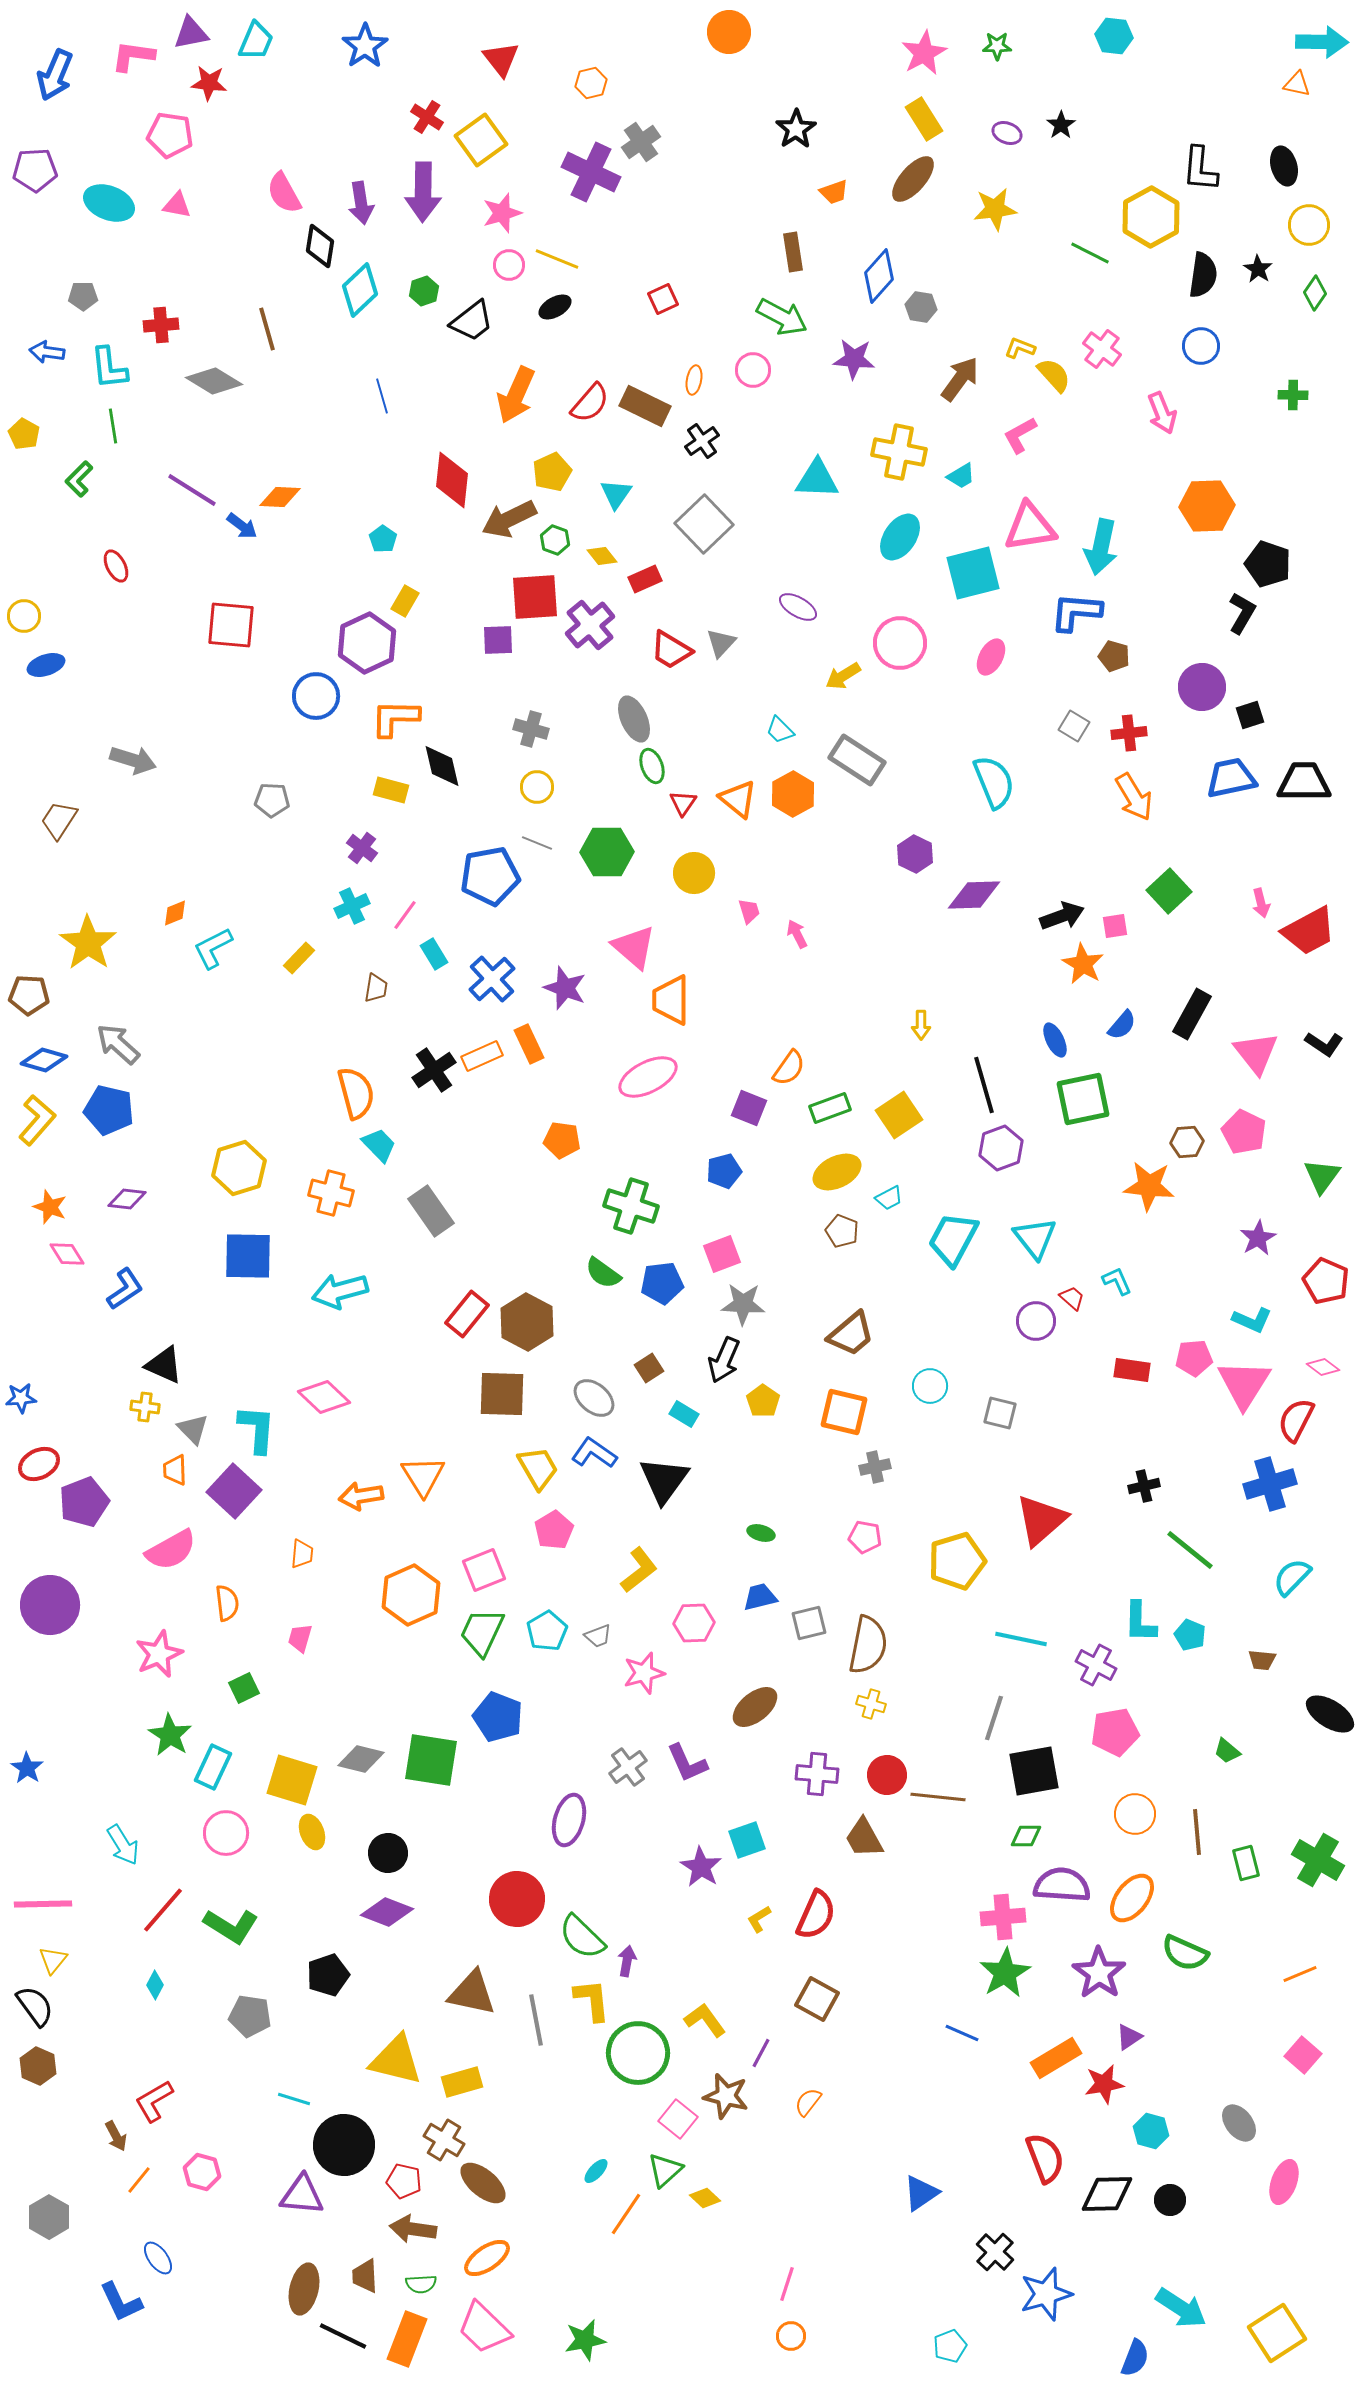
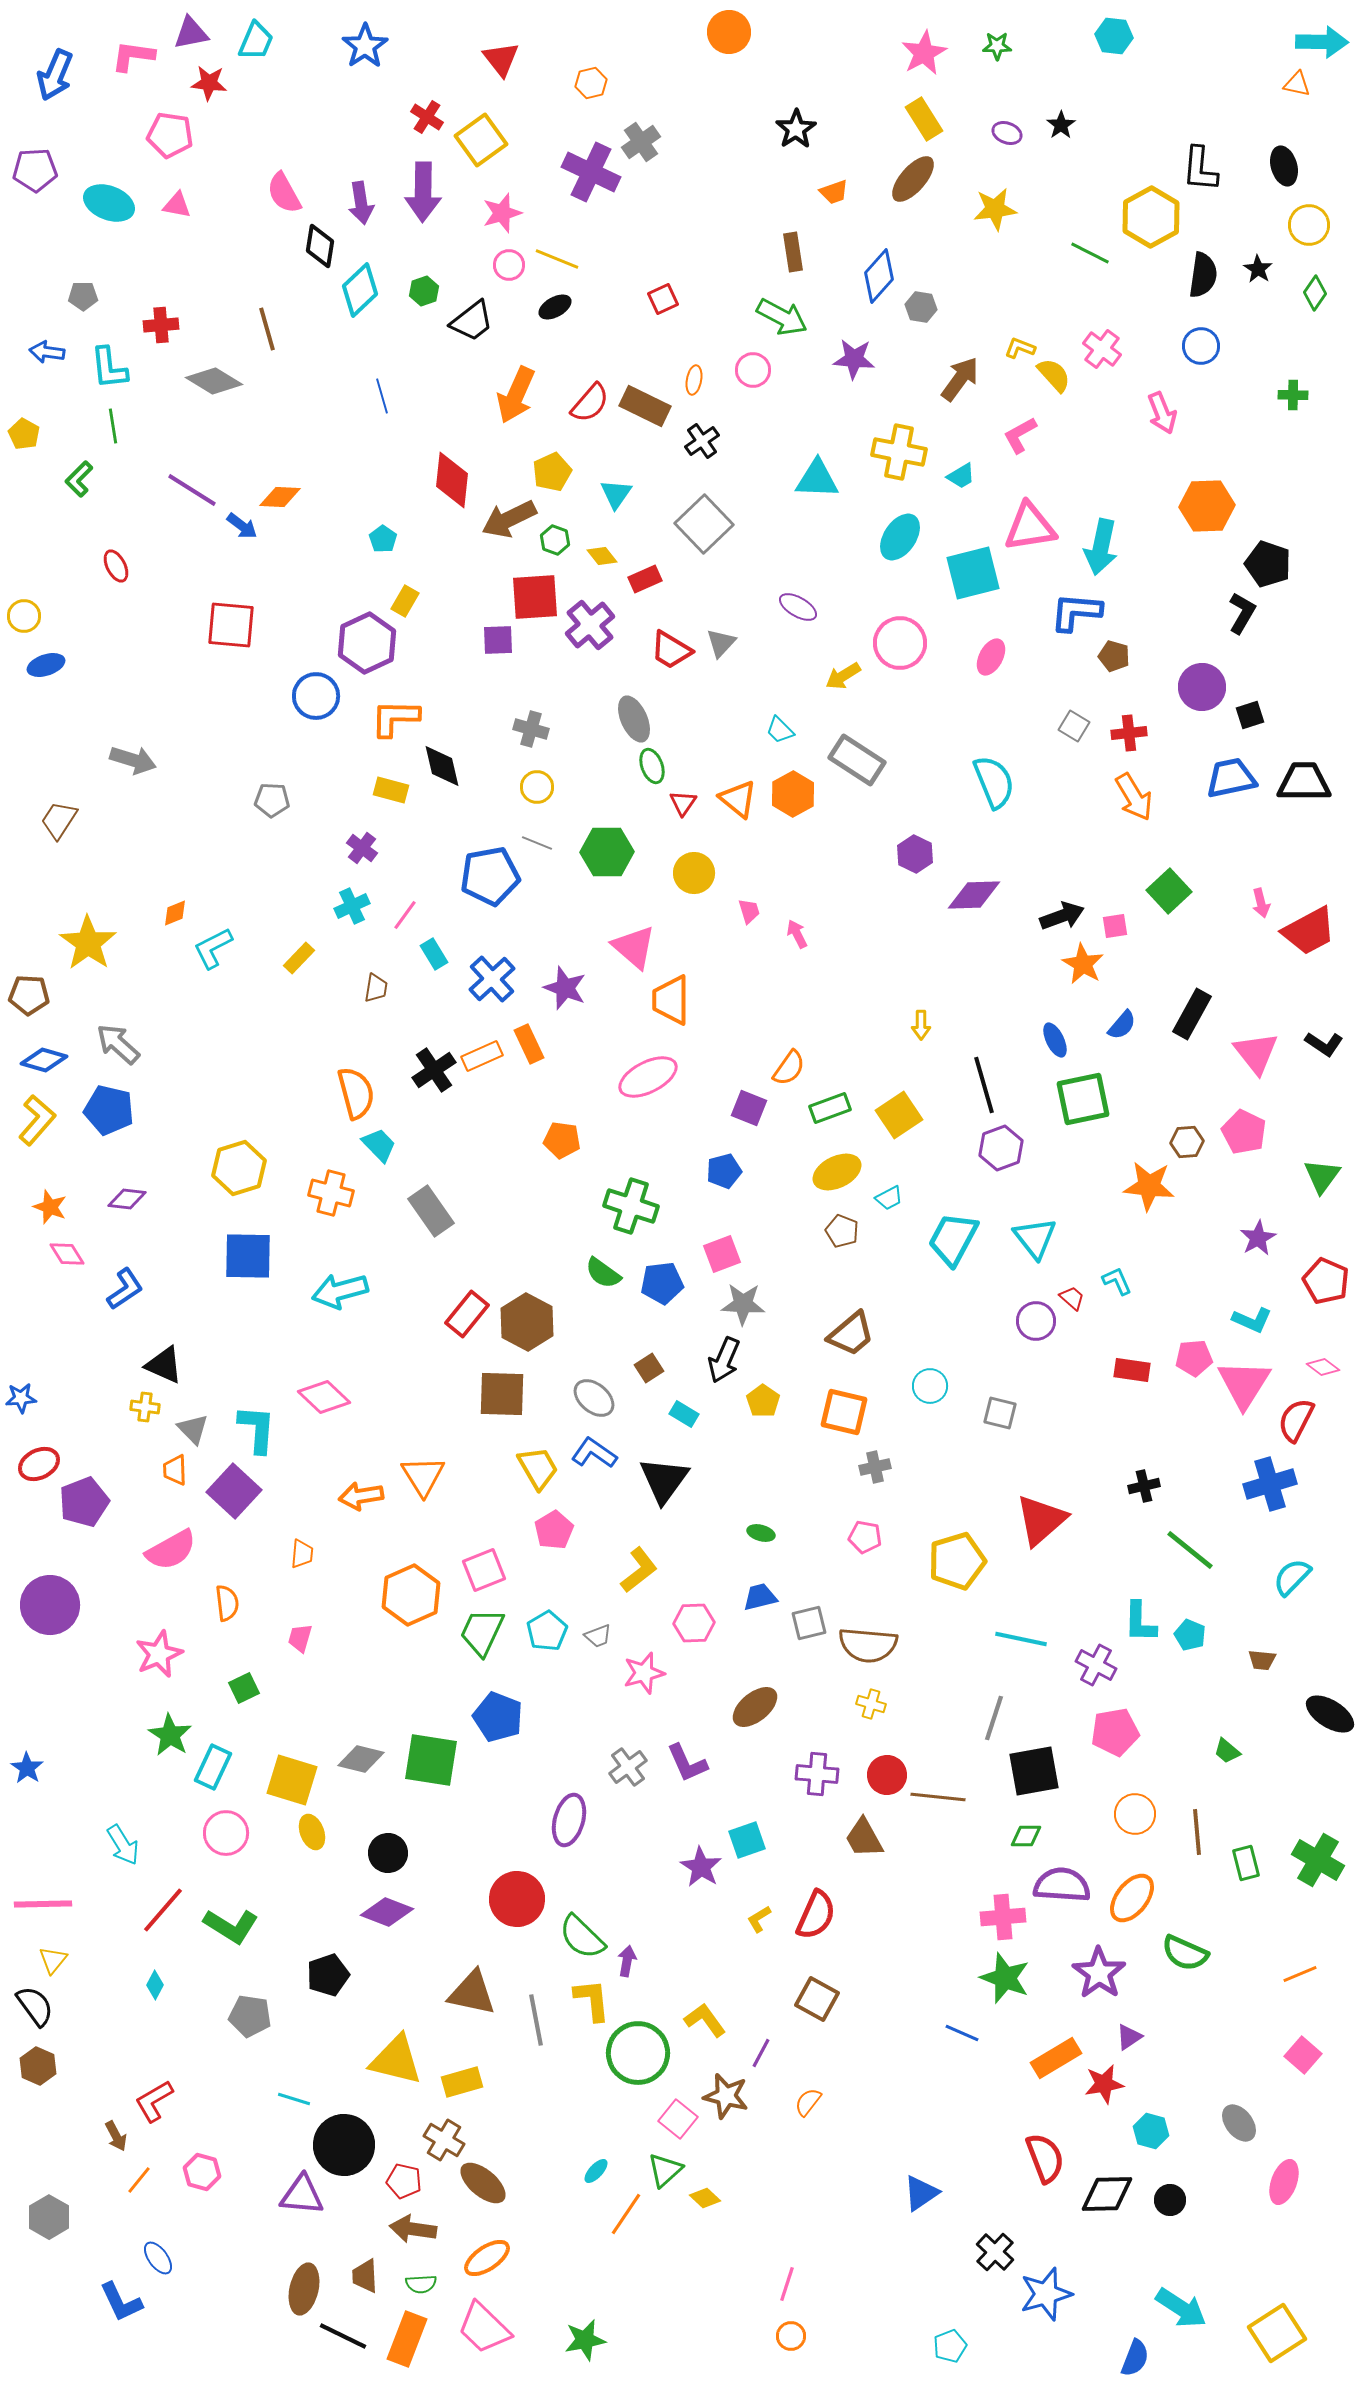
brown semicircle at (868, 1645): rotated 84 degrees clockwise
green star at (1005, 1973): moved 5 px down; rotated 21 degrees counterclockwise
